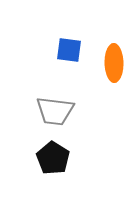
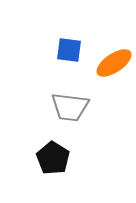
orange ellipse: rotated 57 degrees clockwise
gray trapezoid: moved 15 px right, 4 px up
